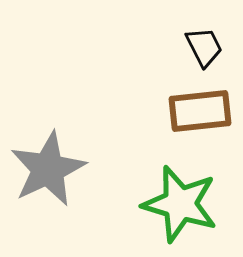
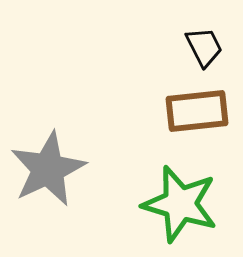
brown rectangle: moved 3 px left
